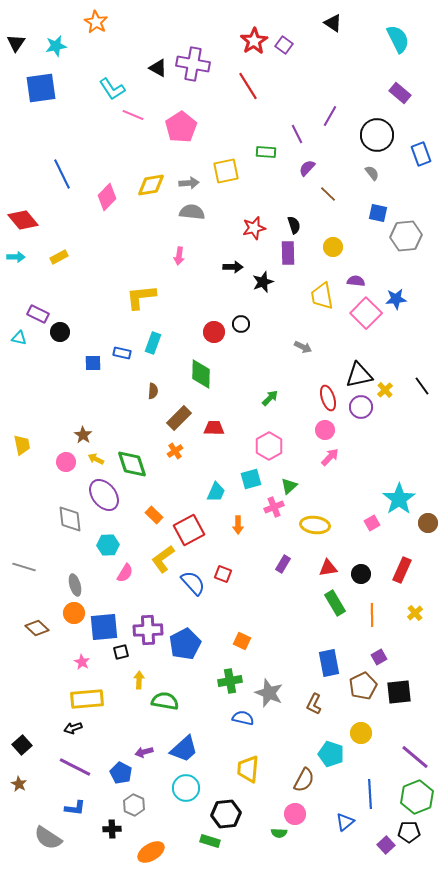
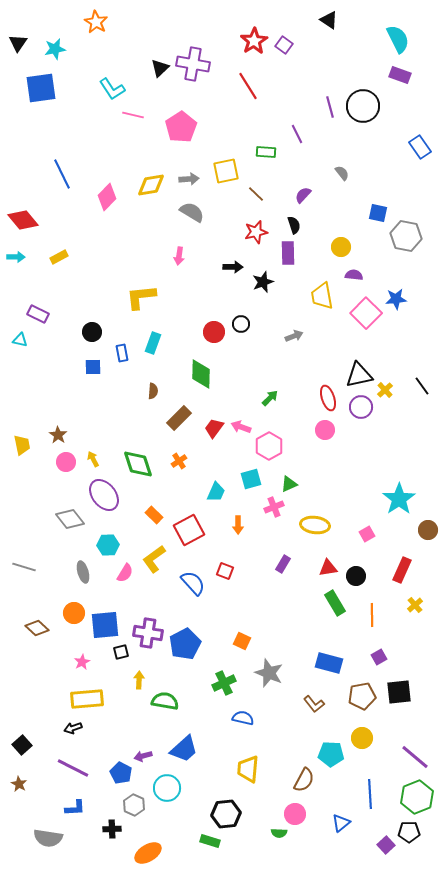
black triangle at (333, 23): moved 4 px left, 3 px up
black triangle at (16, 43): moved 2 px right
cyan star at (56, 46): moved 1 px left, 3 px down
black triangle at (158, 68): moved 2 px right; rotated 48 degrees clockwise
purple rectangle at (400, 93): moved 18 px up; rotated 20 degrees counterclockwise
pink line at (133, 115): rotated 10 degrees counterclockwise
purple line at (330, 116): moved 9 px up; rotated 45 degrees counterclockwise
black circle at (377, 135): moved 14 px left, 29 px up
blue rectangle at (421, 154): moved 1 px left, 7 px up; rotated 15 degrees counterclockwise
purple semicircle at (307, 168): moved 4 px left, 27 px down
gray semicircle at (372, 173): moved 30 px left
gray arrow at (189, 183): moved 4 px up
brown line at (328, 194): moved 72 px left
gray semicircle at (192, 212): rotated 25 degrees clockwise
red star at (254, 228): moved 2 px right, 4 px down
gray hexagon at (406, 236): rotated 16 degrees clockwise
yellow circle at (333, 247): moved 8 px right
purple semicircle at (356, 281): moved 2 px left, 6 px up
black circle at (60, 332): moved 32 px right
cyan triangle at (19, 338): moved 1 px right, 2 px down
gray arrow at (303, 347): moved 9 px left, 11 px up; rotated 48 degrees counterclockwise
blue rectangle at (122, 353): rotated 66 degrees clockwise
blue square at (93, 363): moved 4 px down
red trapezoid at (214, 428): rotated 55 degrees counterclockwise
brown star at (83, 435): moved 25 px left
orange cross at (175, 451): moved 4 px right, 10 px down
pink arrow at (330, 457): moved 89 px left, 30 px up; rotated 114 degrees counterclockwise
yellow arrow at (96, 459): moved 3 px left; rotated 35 degrees clockwise
green diamond at (132, 464): moved 6 px right
green triangle at (289, 486): moved 2 px up; rotated 18 degrees clockwise
gray diamond at (70, 519): rotated 32 degrees counterclockwise
pink square at (372, 523): moved 5 px left, 11 px down
brown circle at (428, 523): moved 7 px down
yellow L-shape at (163, 559): moved 9 px left
red square at (223, 574): moved 2 px right, 3 px up
black circle at (361, 574): moved 5 px left, 2 px down
gray ellipse at (75, 585): moved 8 px right, 13 px up
yellow cross at (415, 613): moved 8 px up
blue square at (104, 627): moved 1 px right, 2 px up
purple cross at (148, 630): moved 3 px down; rotated 12 degrees clockwise
pink star at (82, 662): rotated 14 degrees clockwise
blue rectangle at (329, 663): rotated 64 degrees counterclockwise
green cross at (230, 681): moved 6 px left, 2 px down; rotated 15 degrees counterclockwise
brown pentagon at (363, 686): moved 1 px left, 10 px down; rotated 16 degrees clockwise
gray star at (269, 693): moved 20 px up
brown L-shape at (314, 704): rotated 65 degrees counterclockwise
yellow circle at (361, 733): moved 1 px right, 5 px down
purple arrow at (144, 752): moved 1 px left, 4 px down
cyan pentagon at (331, 754): rotated 15 degrees counterclockwise
purple line at (75, 767): moved 2 px left, 1 px down
cyan circle at (186, 788): moved 19 px left
blue L-shape at (75, 808): rotated 10 degrees counterclockwise
blue triangle at (345, 822): moved 4 px left, 1 px down
gray semicircle at (48, 838): rotated 24 degrees counterclockwise
orange ellipse at (151, 852): moved 3 px left, 1 px down
